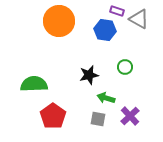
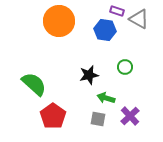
green semicircle: rotated 44 degrees clockwise
